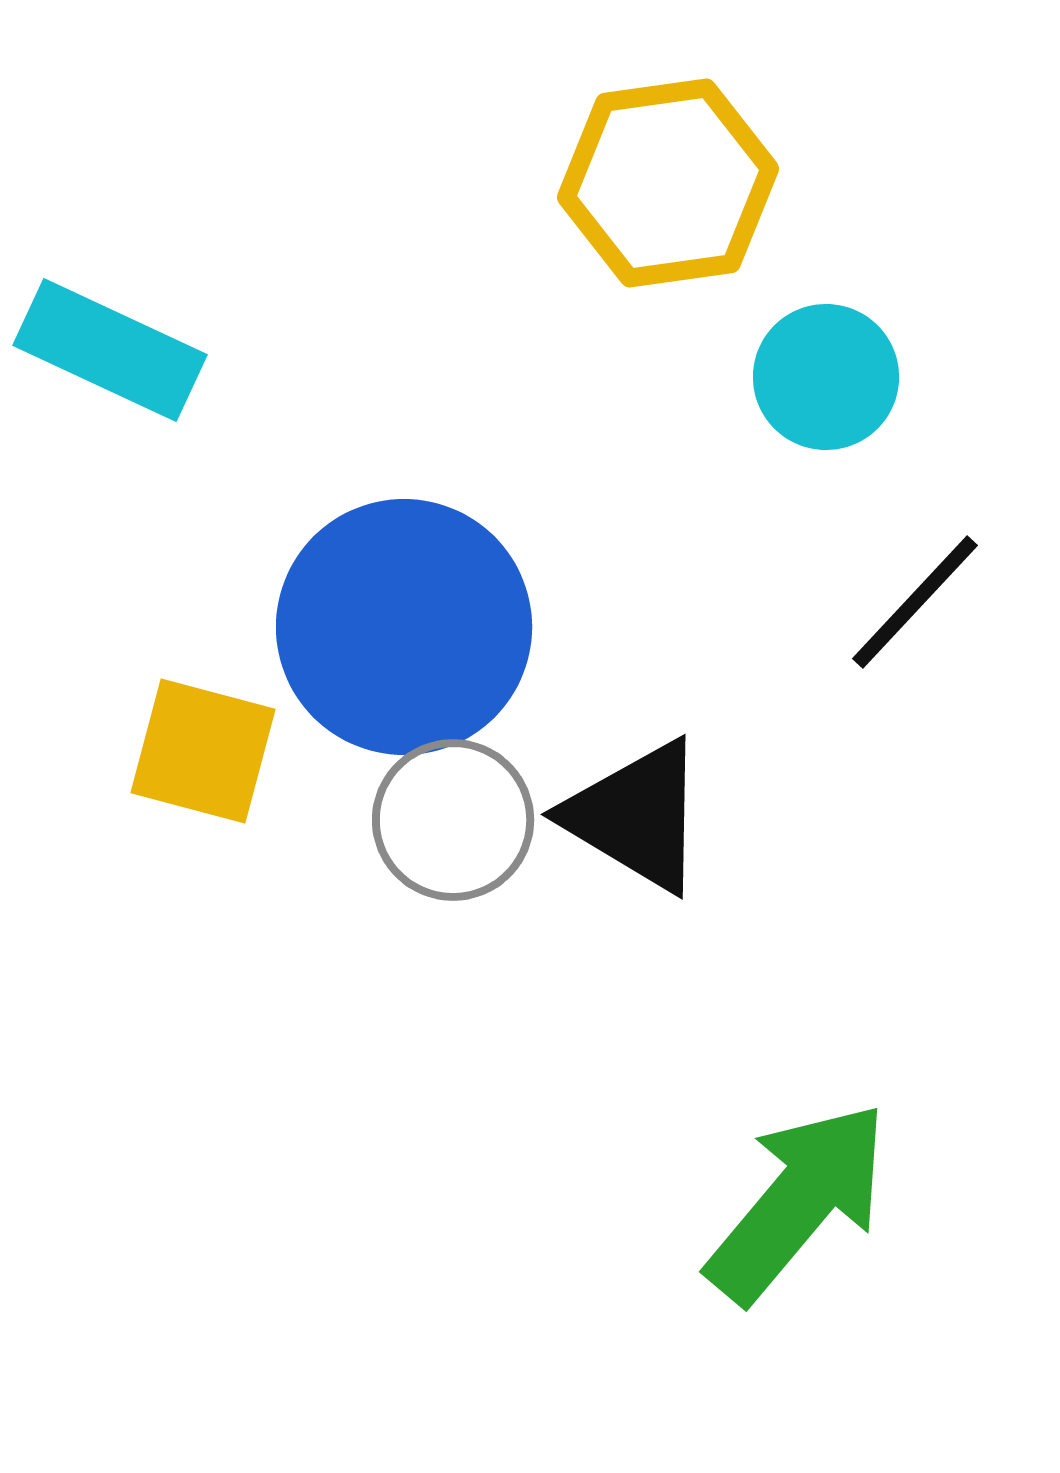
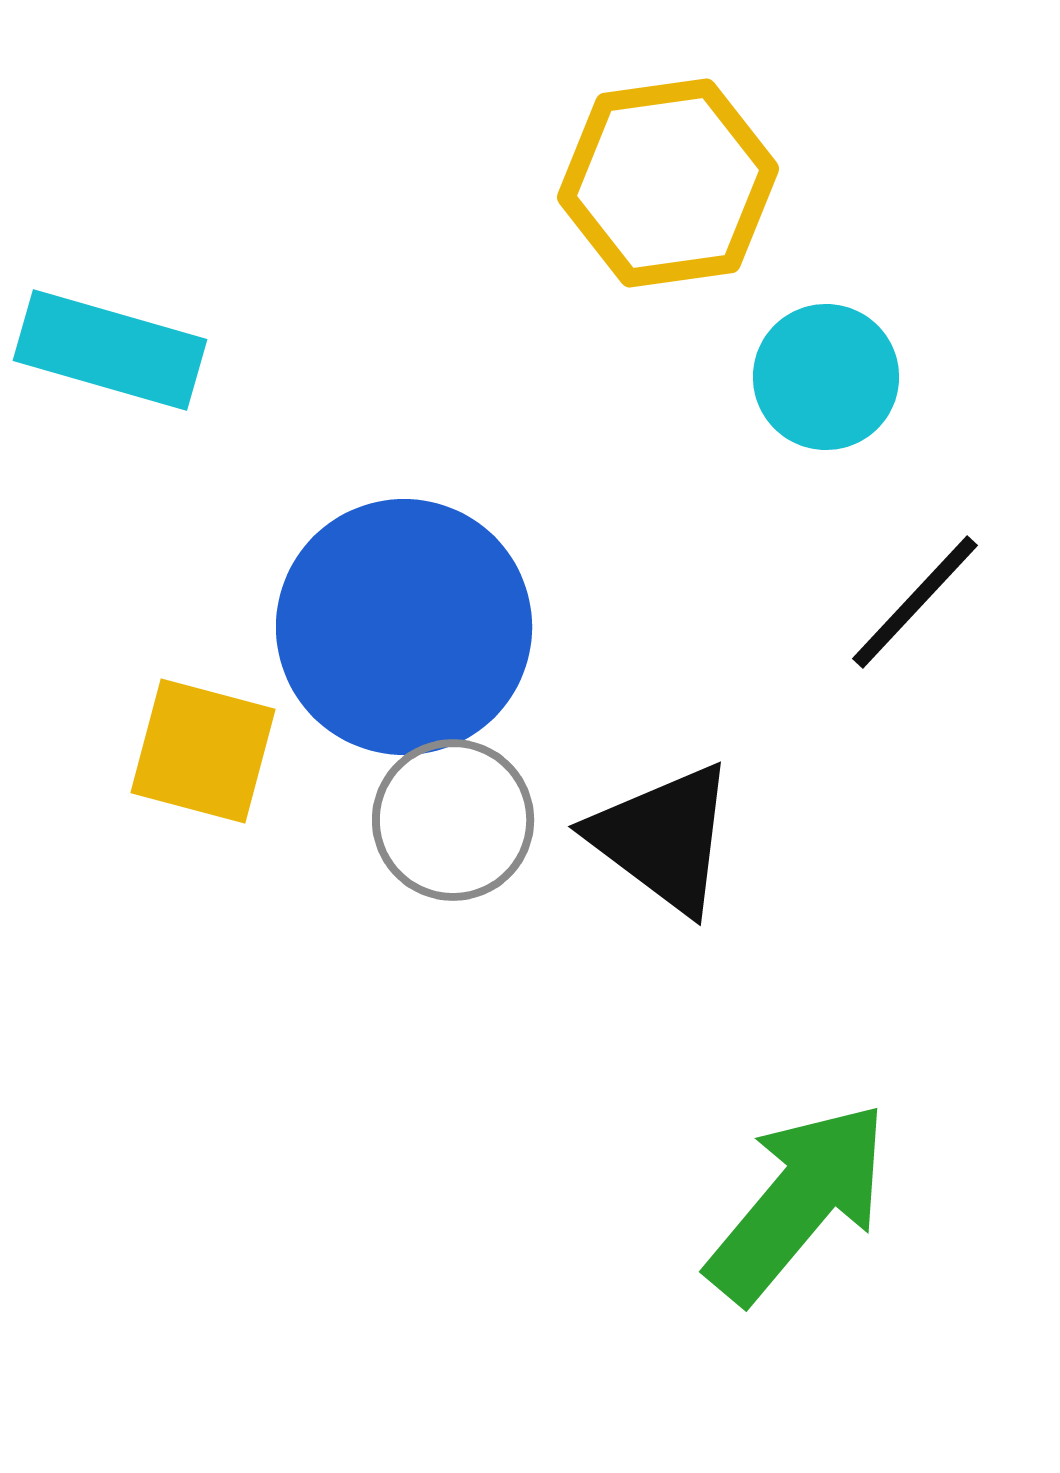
cyan rectangle: rotated 9 degrees counterclockwise
black triangle: moved 27 px right, 22 px down; rotated 6 degrees clockwise
